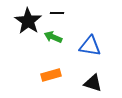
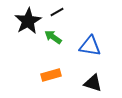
black line: moved 1 px up; rotated 32 degrees counterclockwise
black star: rotated 8 degrees clockwise
green arrow: rotated 12 degrees clockwise
